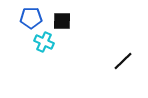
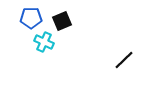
black square: rotated 24 degrees counterclockwise
black line: moved 1 px right, 1 px up
